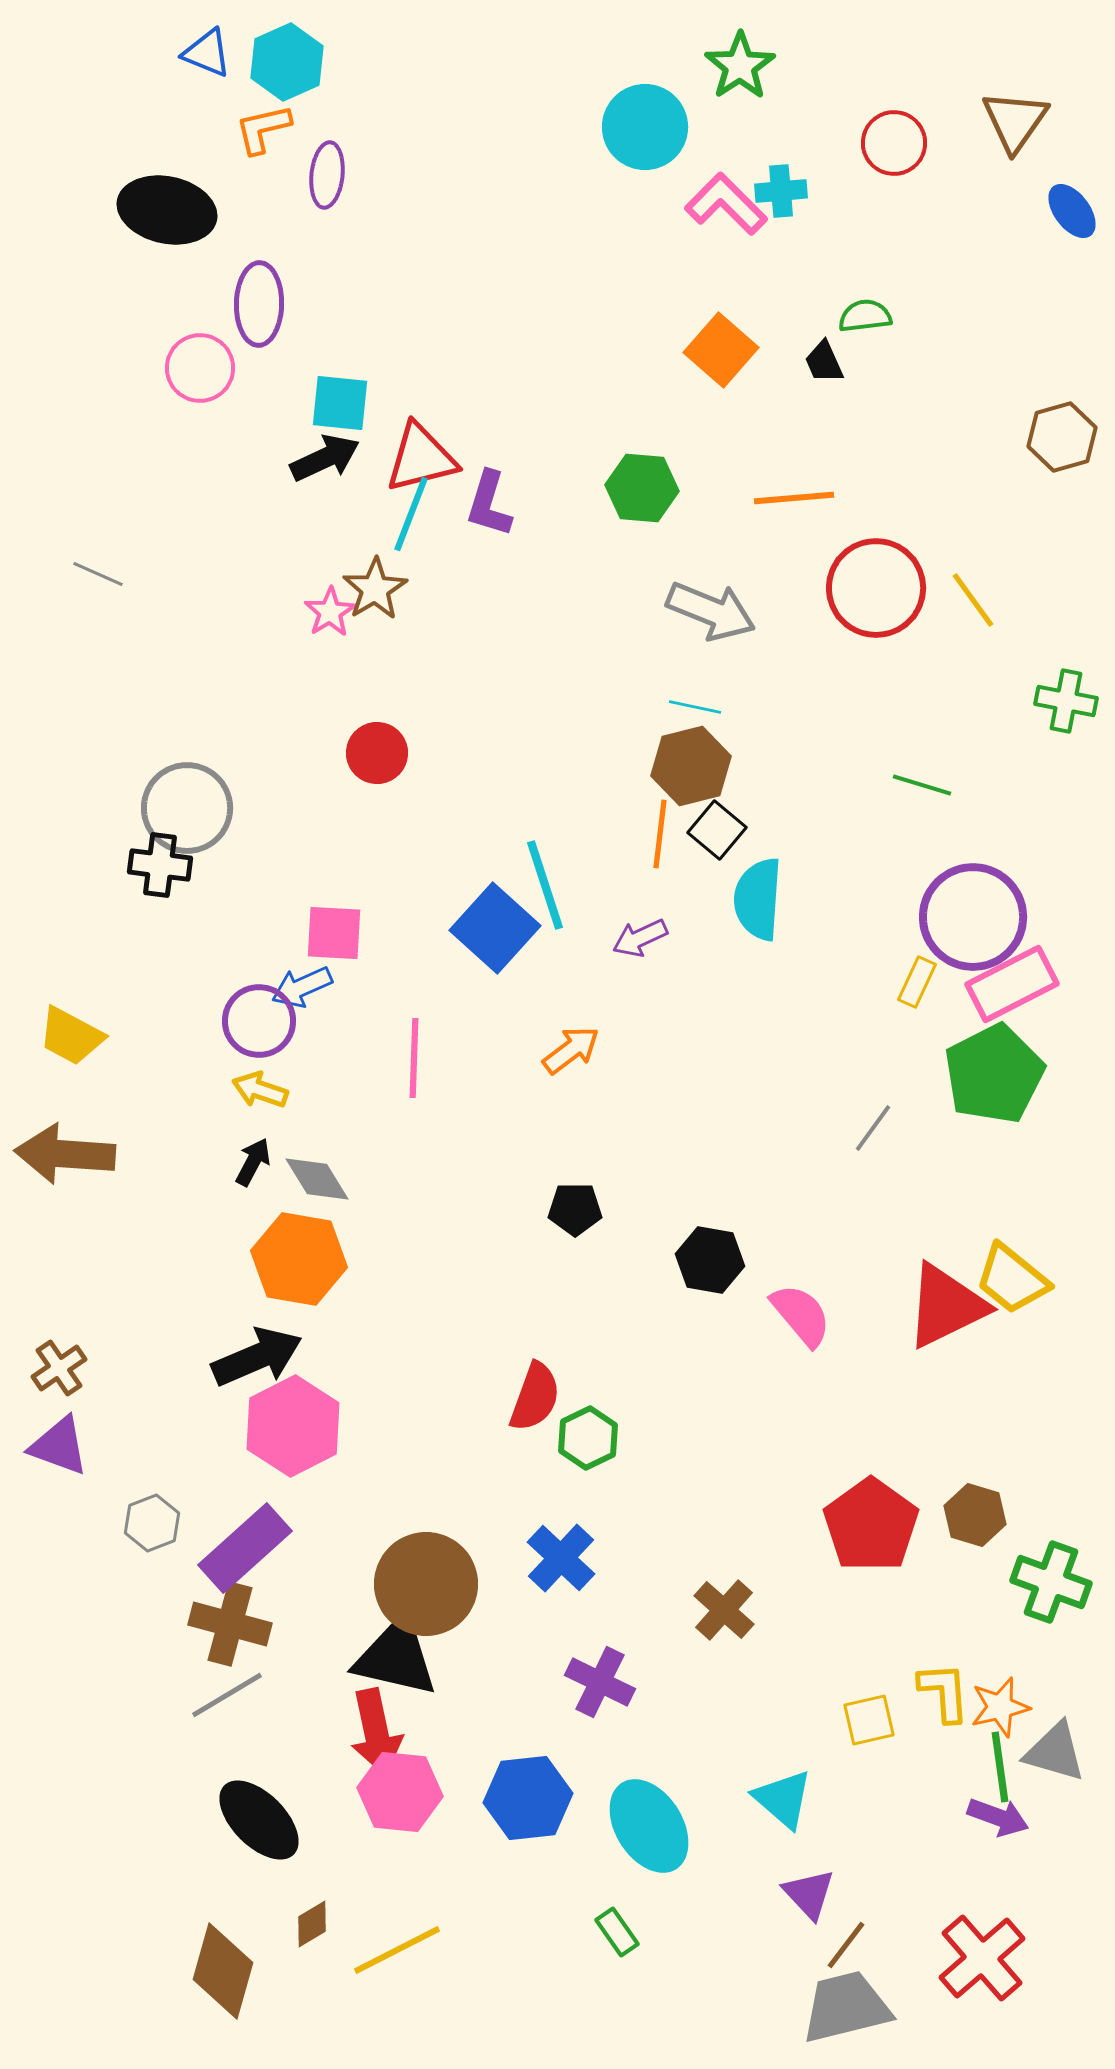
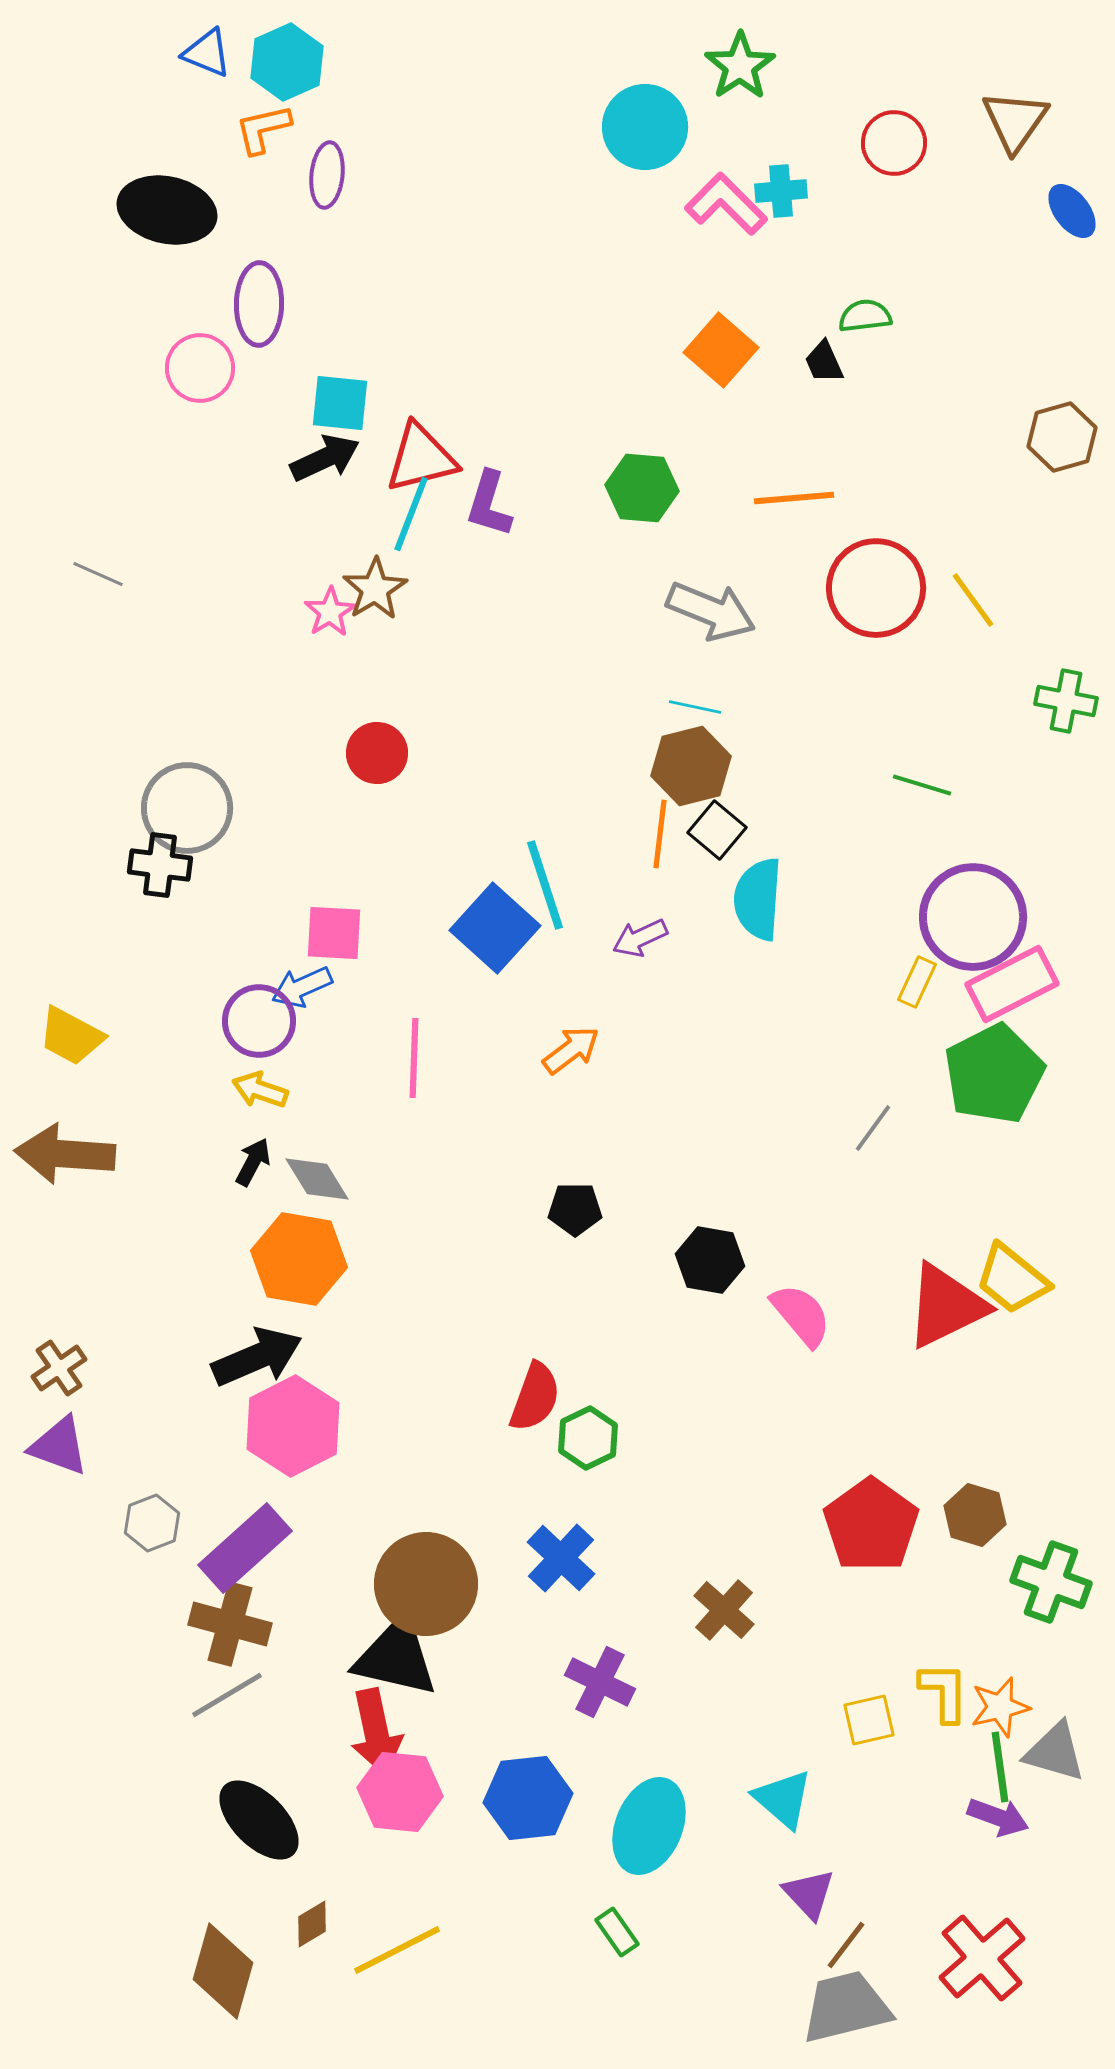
yellow L-shape at (944, 1692): rotated 4 degrees clockwise
cyan ellipse at (649, 1826): rotated 54 degrees clockwise
